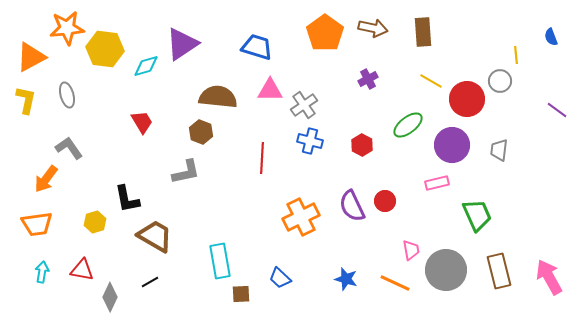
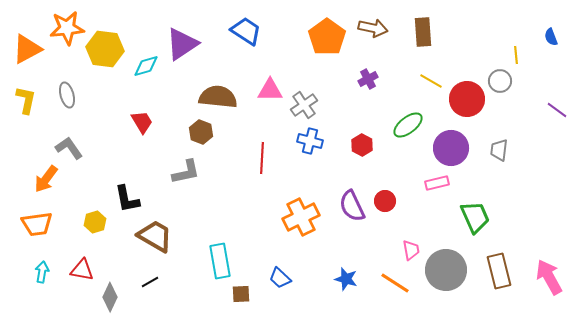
orange pentagon at (325, 33): moved 2 px right, 4 px down
blue trapezoid at (257, 47): moved 11 px left, 16 px up; rotated 16 degrees clockwise
orange triangle at (31, 57): moved 4 px left, 8 px up
purple circle at (452, 145): moved 1 px left, 3 px down
green trapezoid at (477, 215): moved 2 px left, 2 px down
orange line at (395, 283): rotated 8 degrees clockwise
